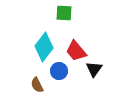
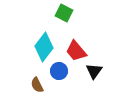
green square: rotated 24 degrees clockwise
black triangle: moved 2 px down
